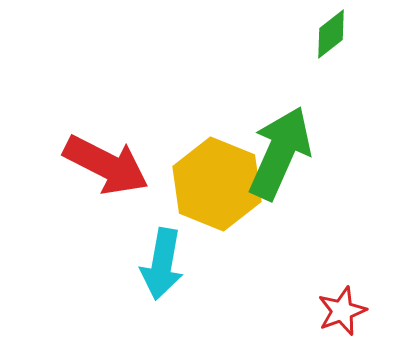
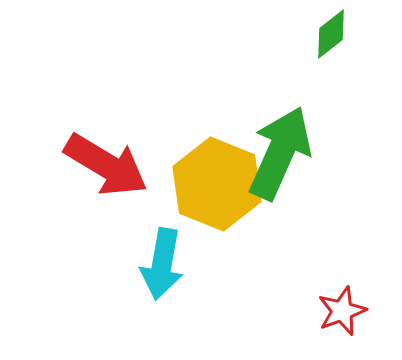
red arrow: rotated 4 degrees clockwise
